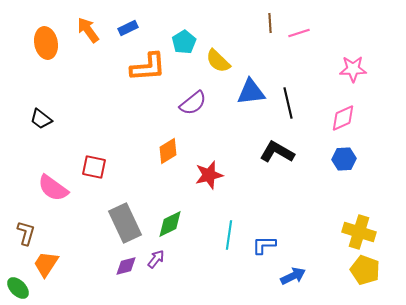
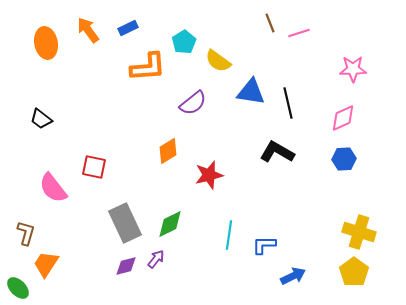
brown line: rotated 18 degrees counterclockwise
yellow semicircle: rotated 8 degrees counterclockwise
blue triangle: rotated 16 degrees clockwise
pink semicircle: rotated 16 degrees clockwise
yellow pentagon: moved 11 px left, 2 px down; rotated 16 degrees clockwise
